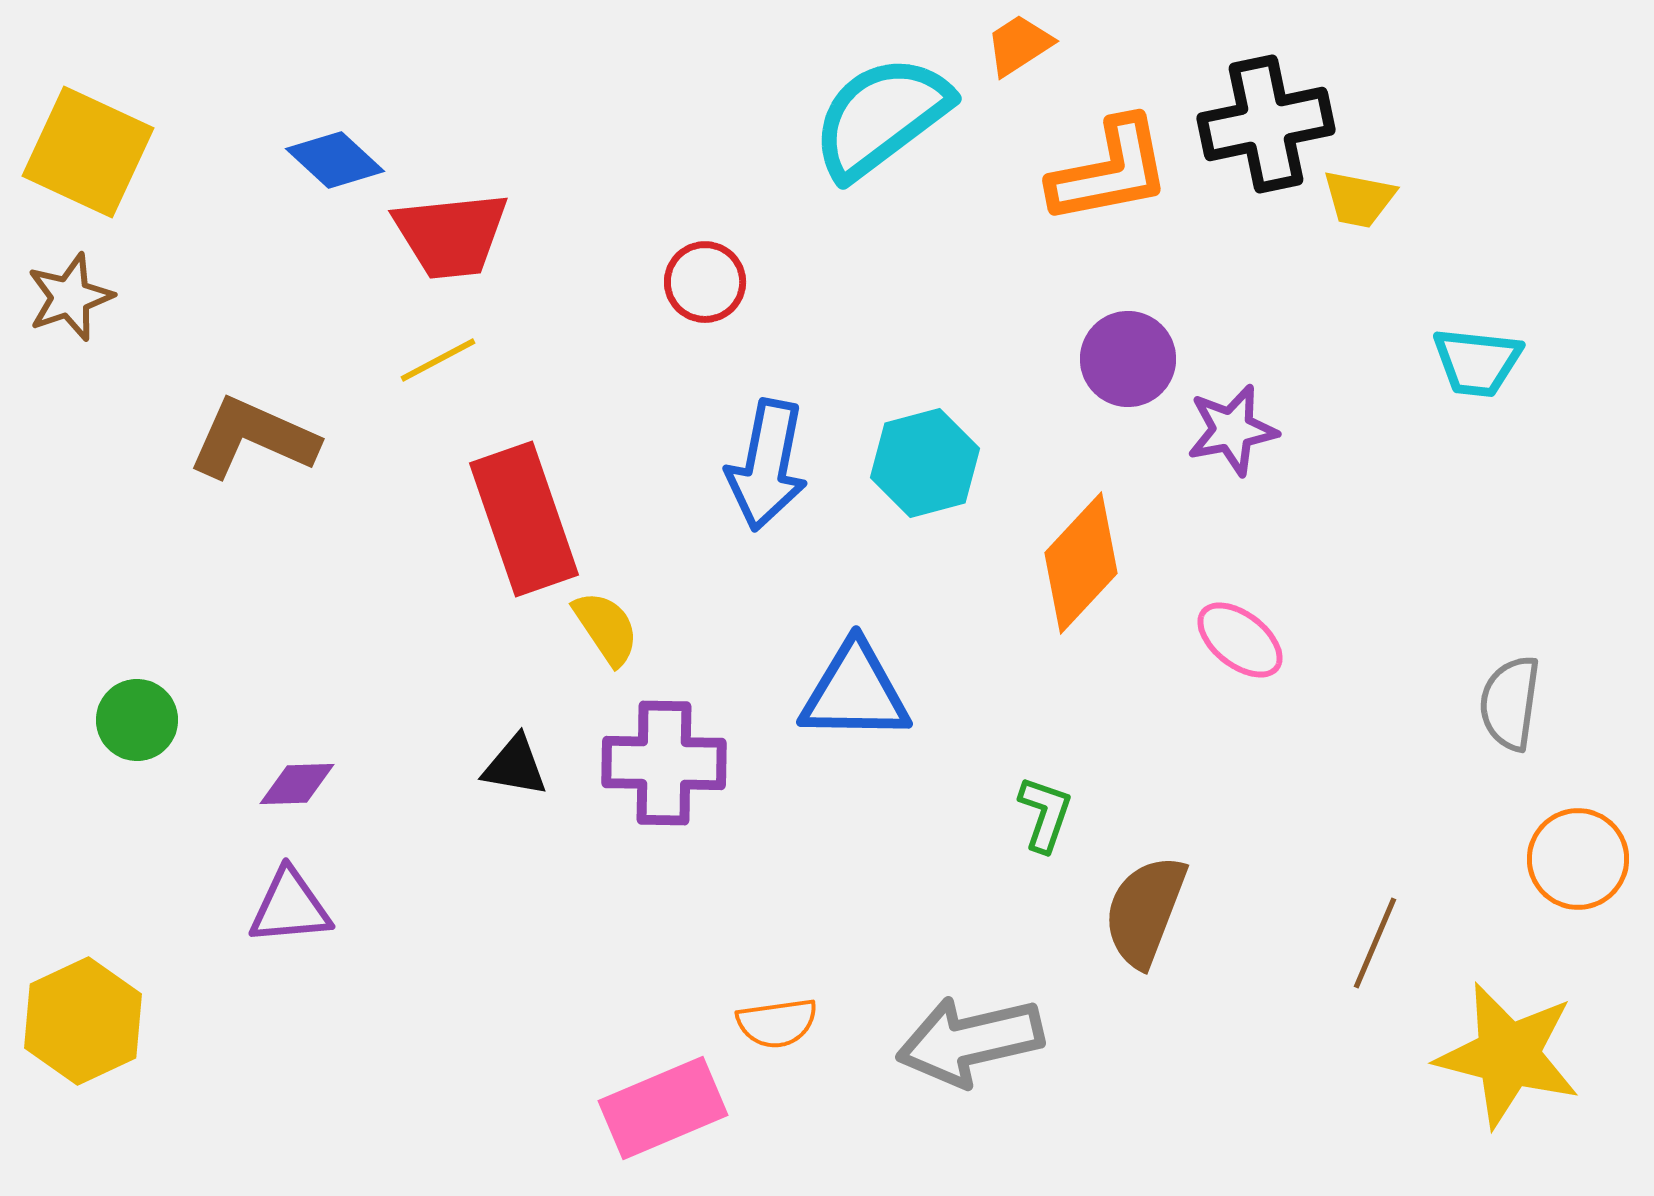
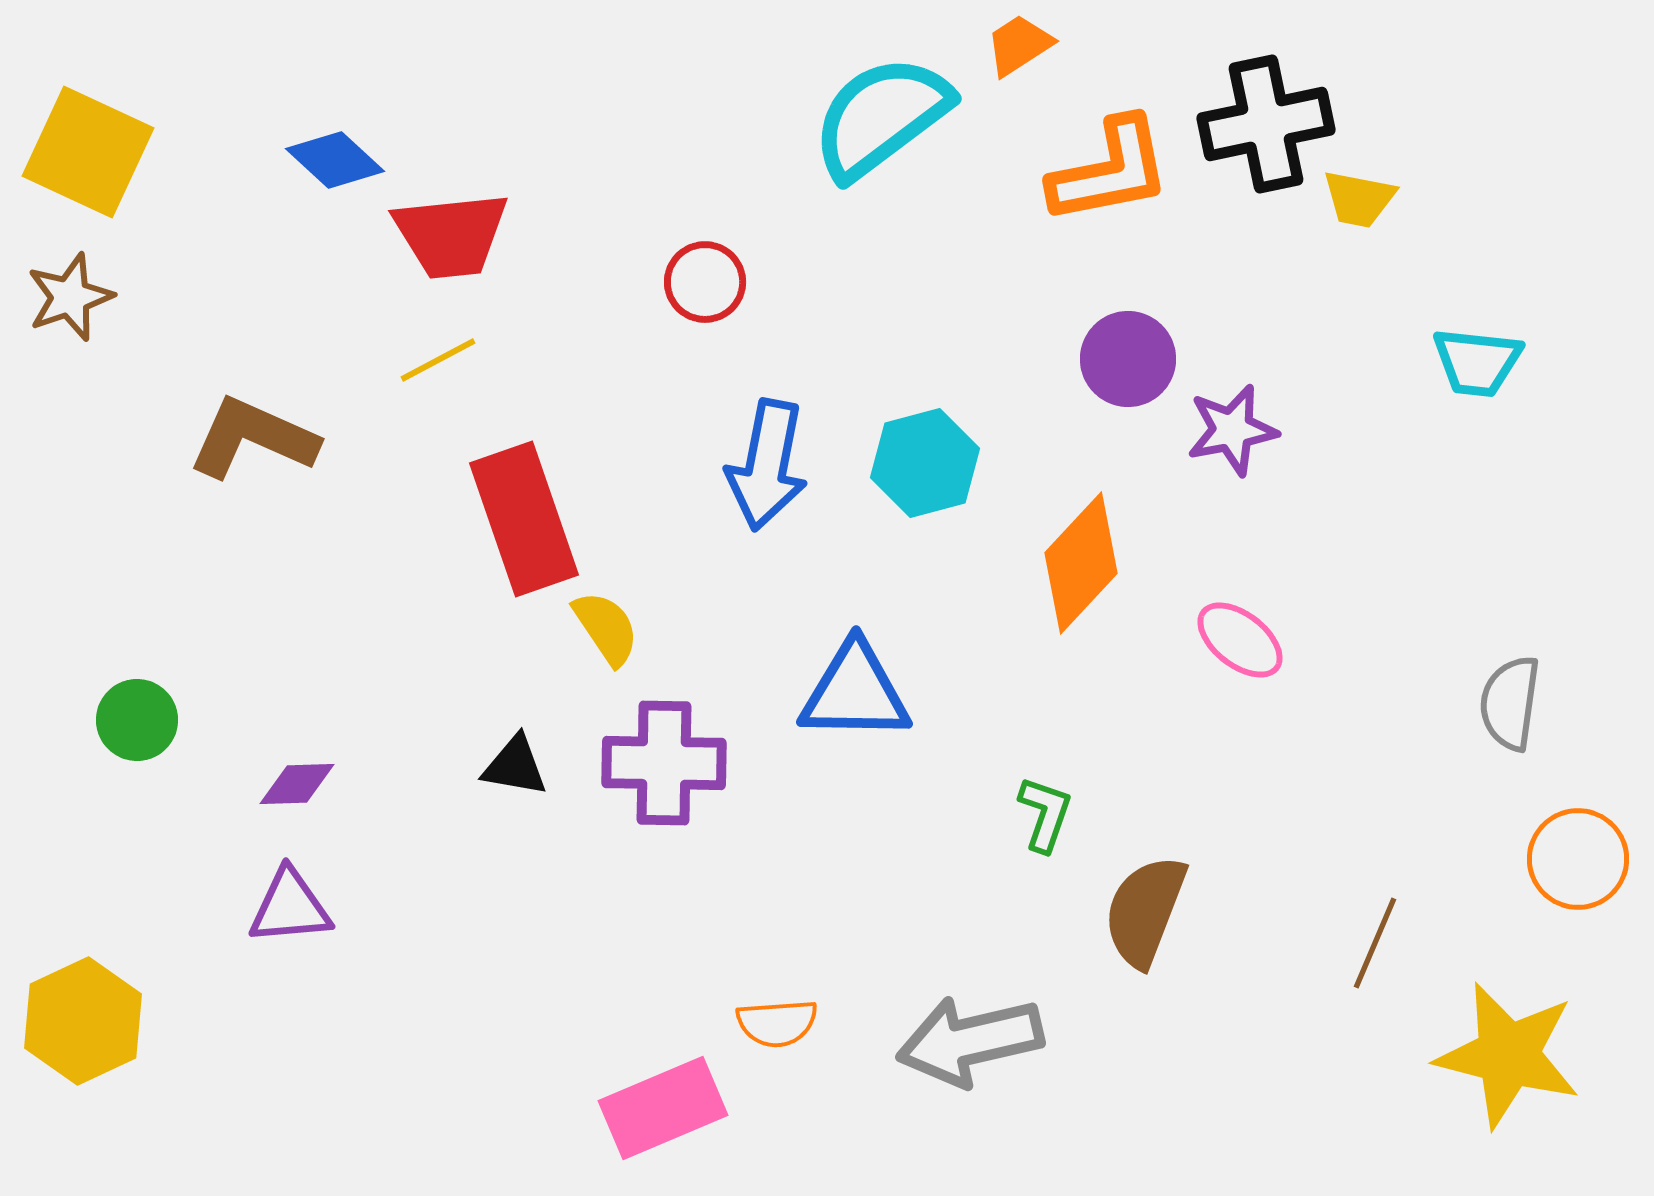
orange semicircle: rotated 4 degrees clockwise
